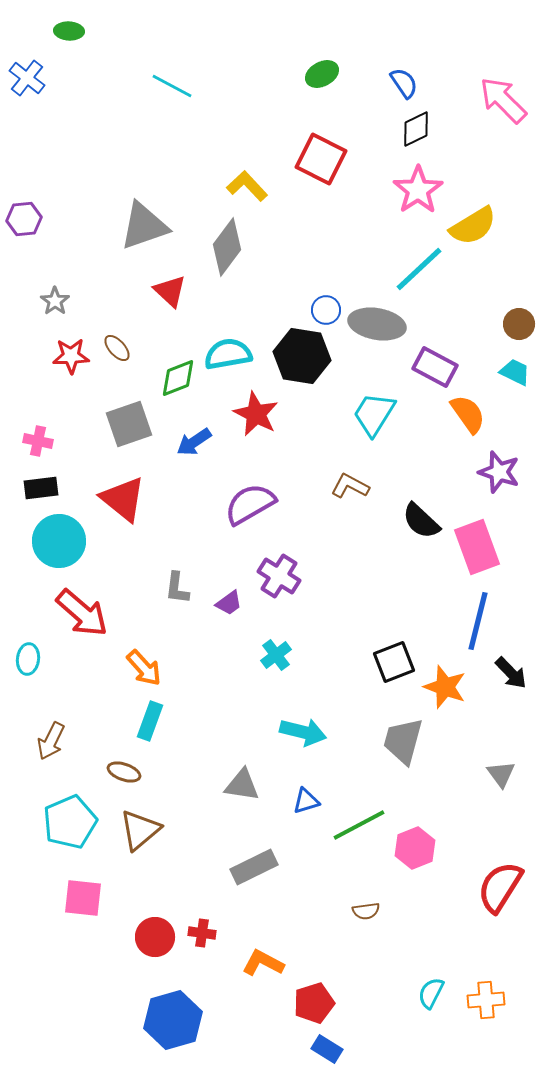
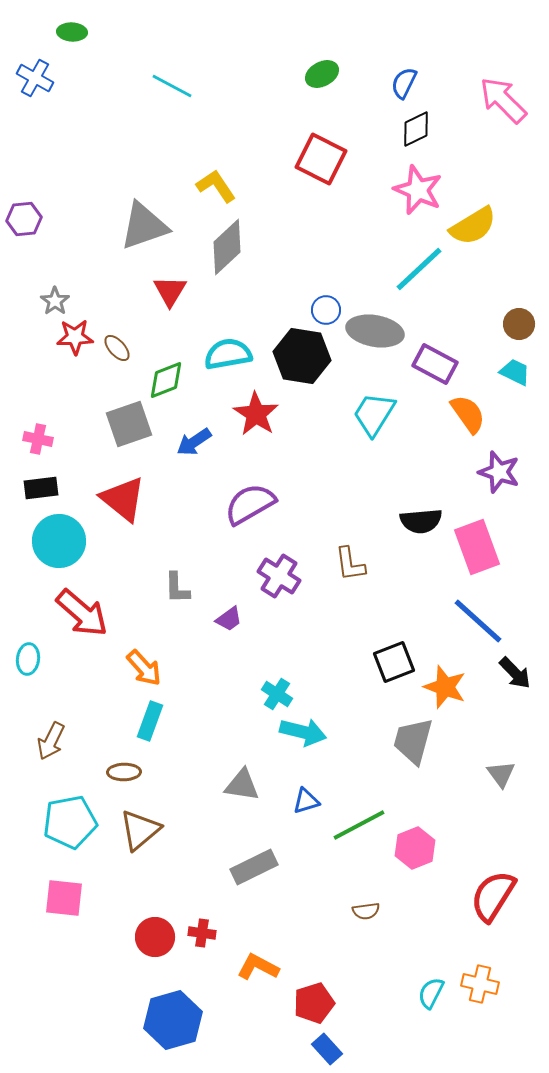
green ellipse at (69, 31): moved 3 px right, 1 px down
blue cross at (27, 78): moved 8 px right; rotated 9 degrees counterclockwise
blue semicircle at (404, 83): rotated 120 degrees counterclockwise
yellow L-shape at (247, 186): moved 31 px left; rotated 9 degrees clockwise
pink star at (418, 190): rotated 15 degrees counterclockwise
gray diamond at (227, 247): rotated 10 degrees clockwise
red triangle at (170, 291): rotated 18 degrees clockwise
gray ellipse at (377, 324): moved 2 px left, 7 px down
red star at (71, 356): moved 4 px right, 19 px up
purple rectangle at (435, 367): moved 3 px up
green diamond at (178, 378): moved 12 px left, 2 px down
red star at (256, 414): rotated 6 degrees clockwise
pink cross at (38, 441): moved 2 px up
brown L-shape at (350, 486): moved 78 px down; rotated 126 degrees counterclockwise
black semicircle at (421, 521): rotated 48 degrees counterclockwise
gray L-shape at (177, 588): rotated 8 degrees counterclockwise
purple trapezoid at (229, 603): moved 16 px down
blue line at (478, 621): rotated 62 degrees counterclockwise
cyan cross at (276, 655): moved 1 px right, 39 px down; rotated 20 degrees counterclockwise
black arrow at (511, 673): moved 4 px right
gray trapezoid at (403, 741): moved 10 px right
brown ellipse at (124, 772): rotated 20 degrees counterclockwise
cyan pentagon at (70, 822): rotated 12 degrees clockwise
red semicircle at (500, 887): moved 7 px left, 9 px down
pink square at (83, 898): moved 19 px left
orange L-shape at (263, 963): moved 5 px left, 4 px down
orange cross at (486, 1000): moved 6 px left, 16 px up; rotated 18 degrees clockwise
blue rectangle at (327, 1049): rotated 16 degrees clockwise
